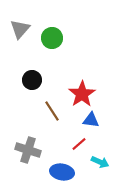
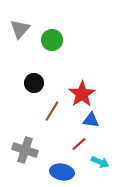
green circle: moved 2 px down
black circle: moved 2 px right, 3 px down
brown line: rotated 65 degrees clockwise
gray cross: moved 3 px left
